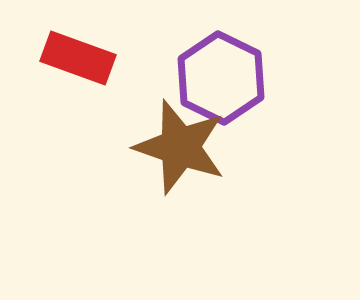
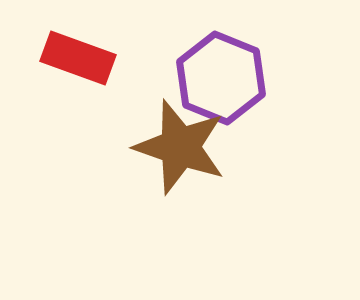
purple hexagon: rotated 4 degrees counterclockwise
